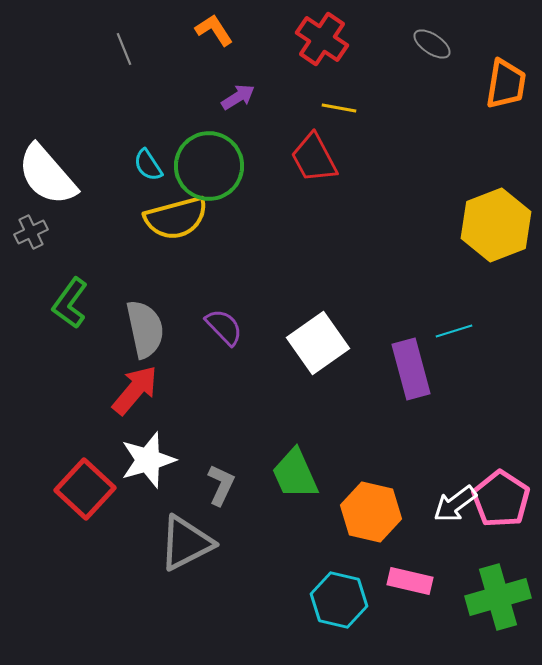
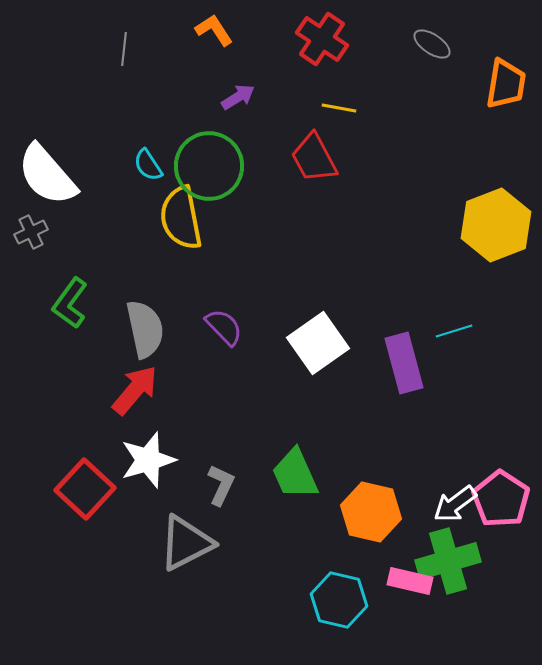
gray line: rotated 28 degrees clockwise
yellow semicircle: moved 5 px right; rotated 94 degrees clockwise
purple rectangle: moved 7 px left, 6 px up
green cross: moved 50 px left, 36 px up
